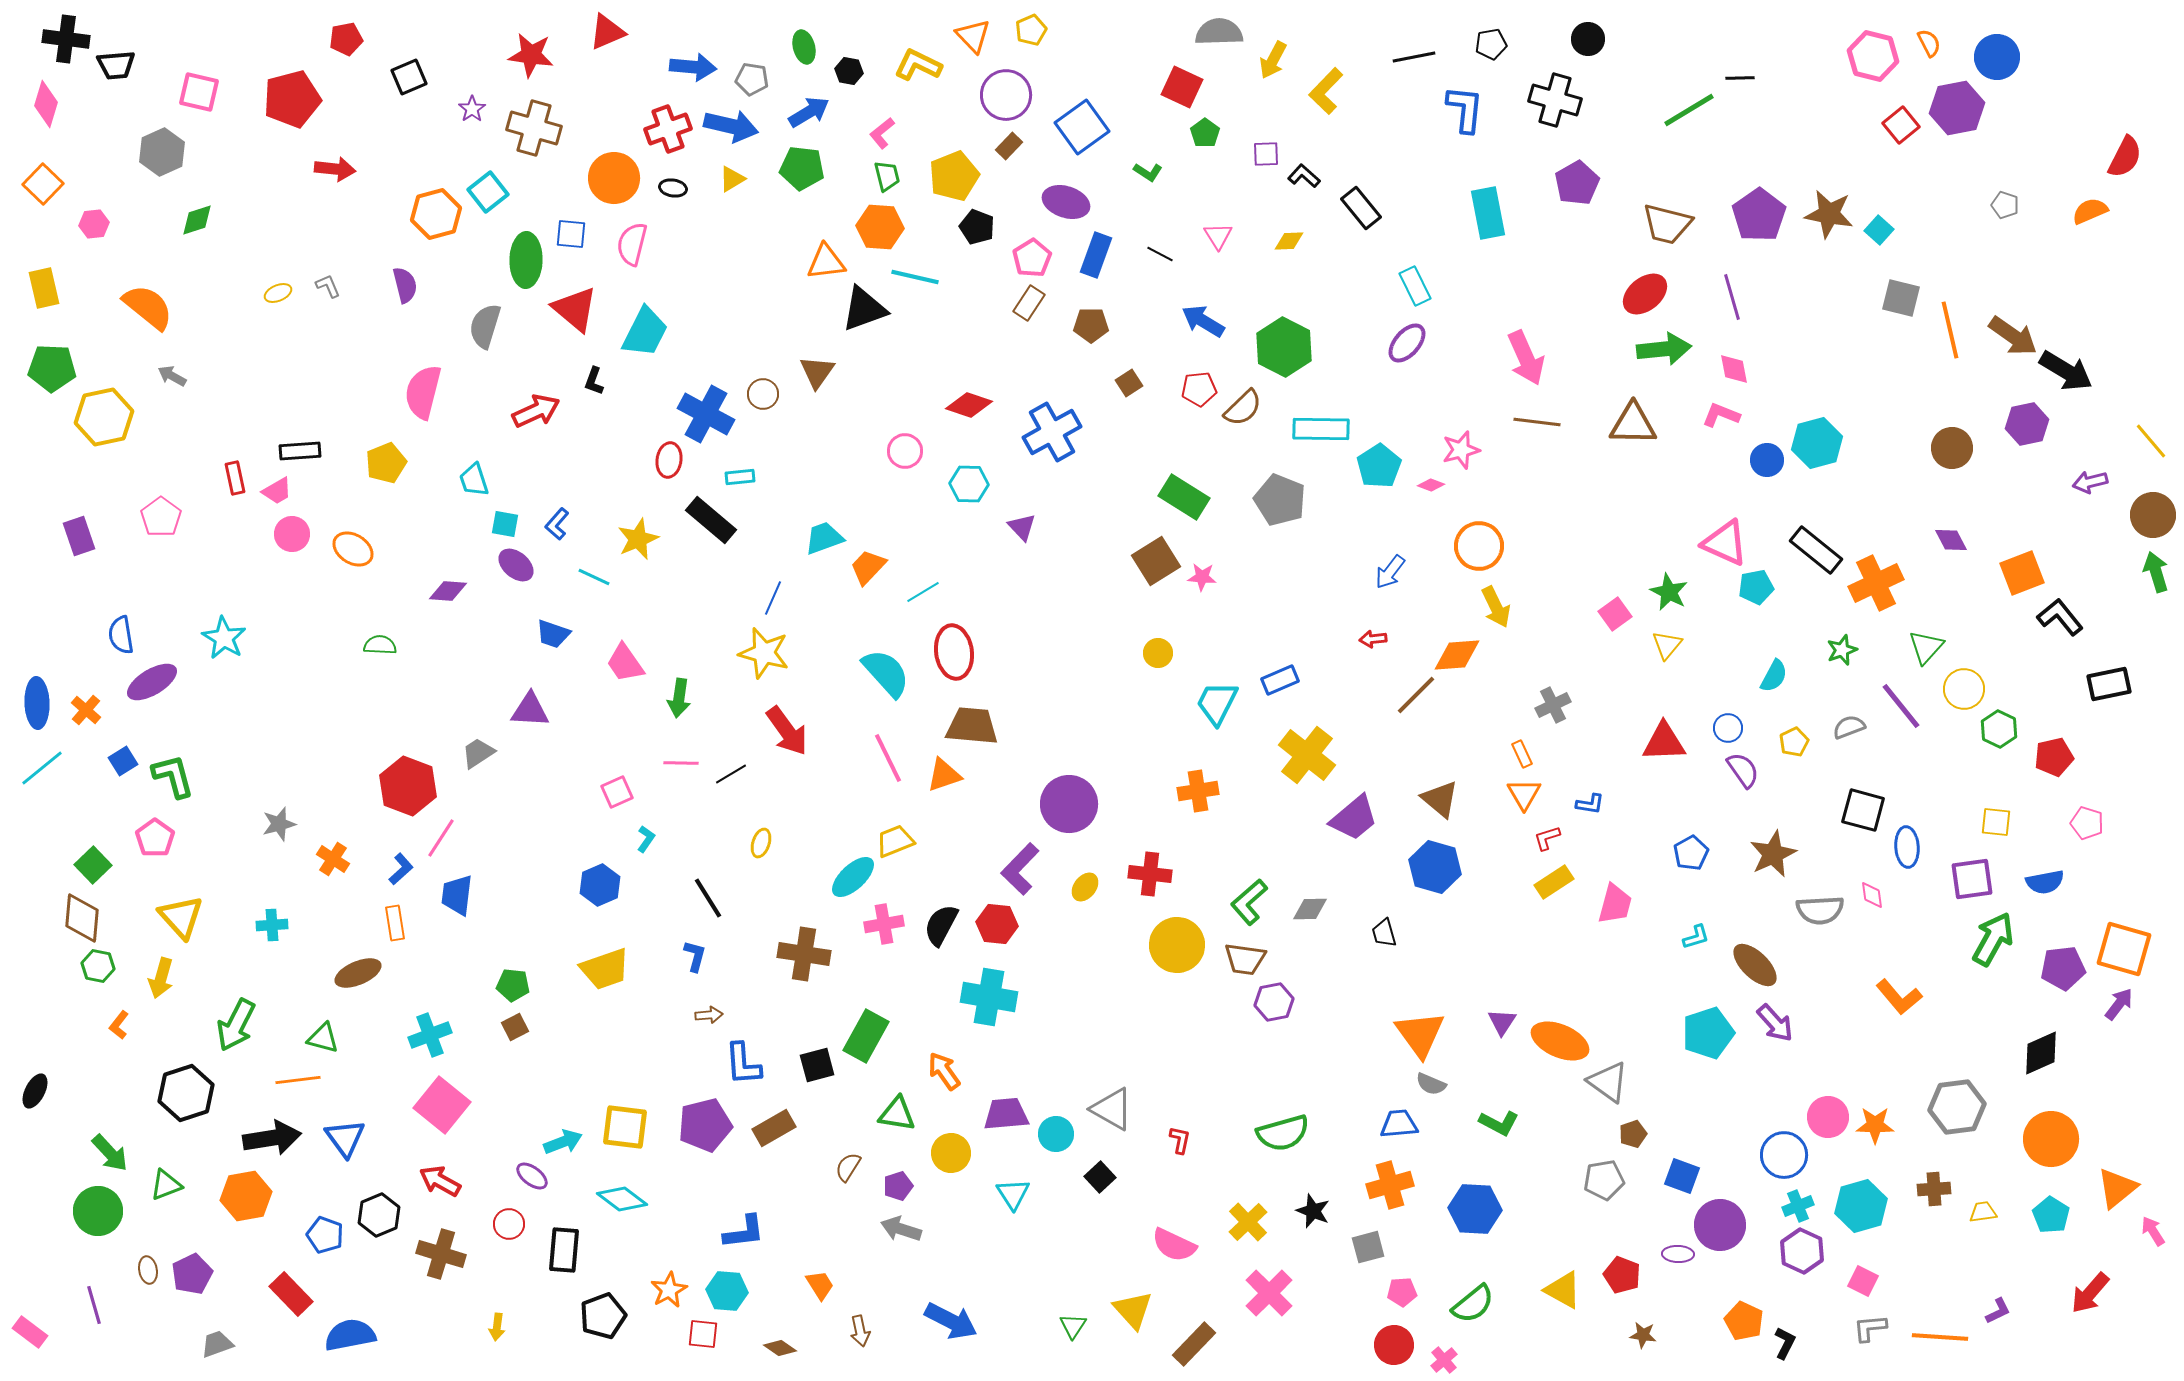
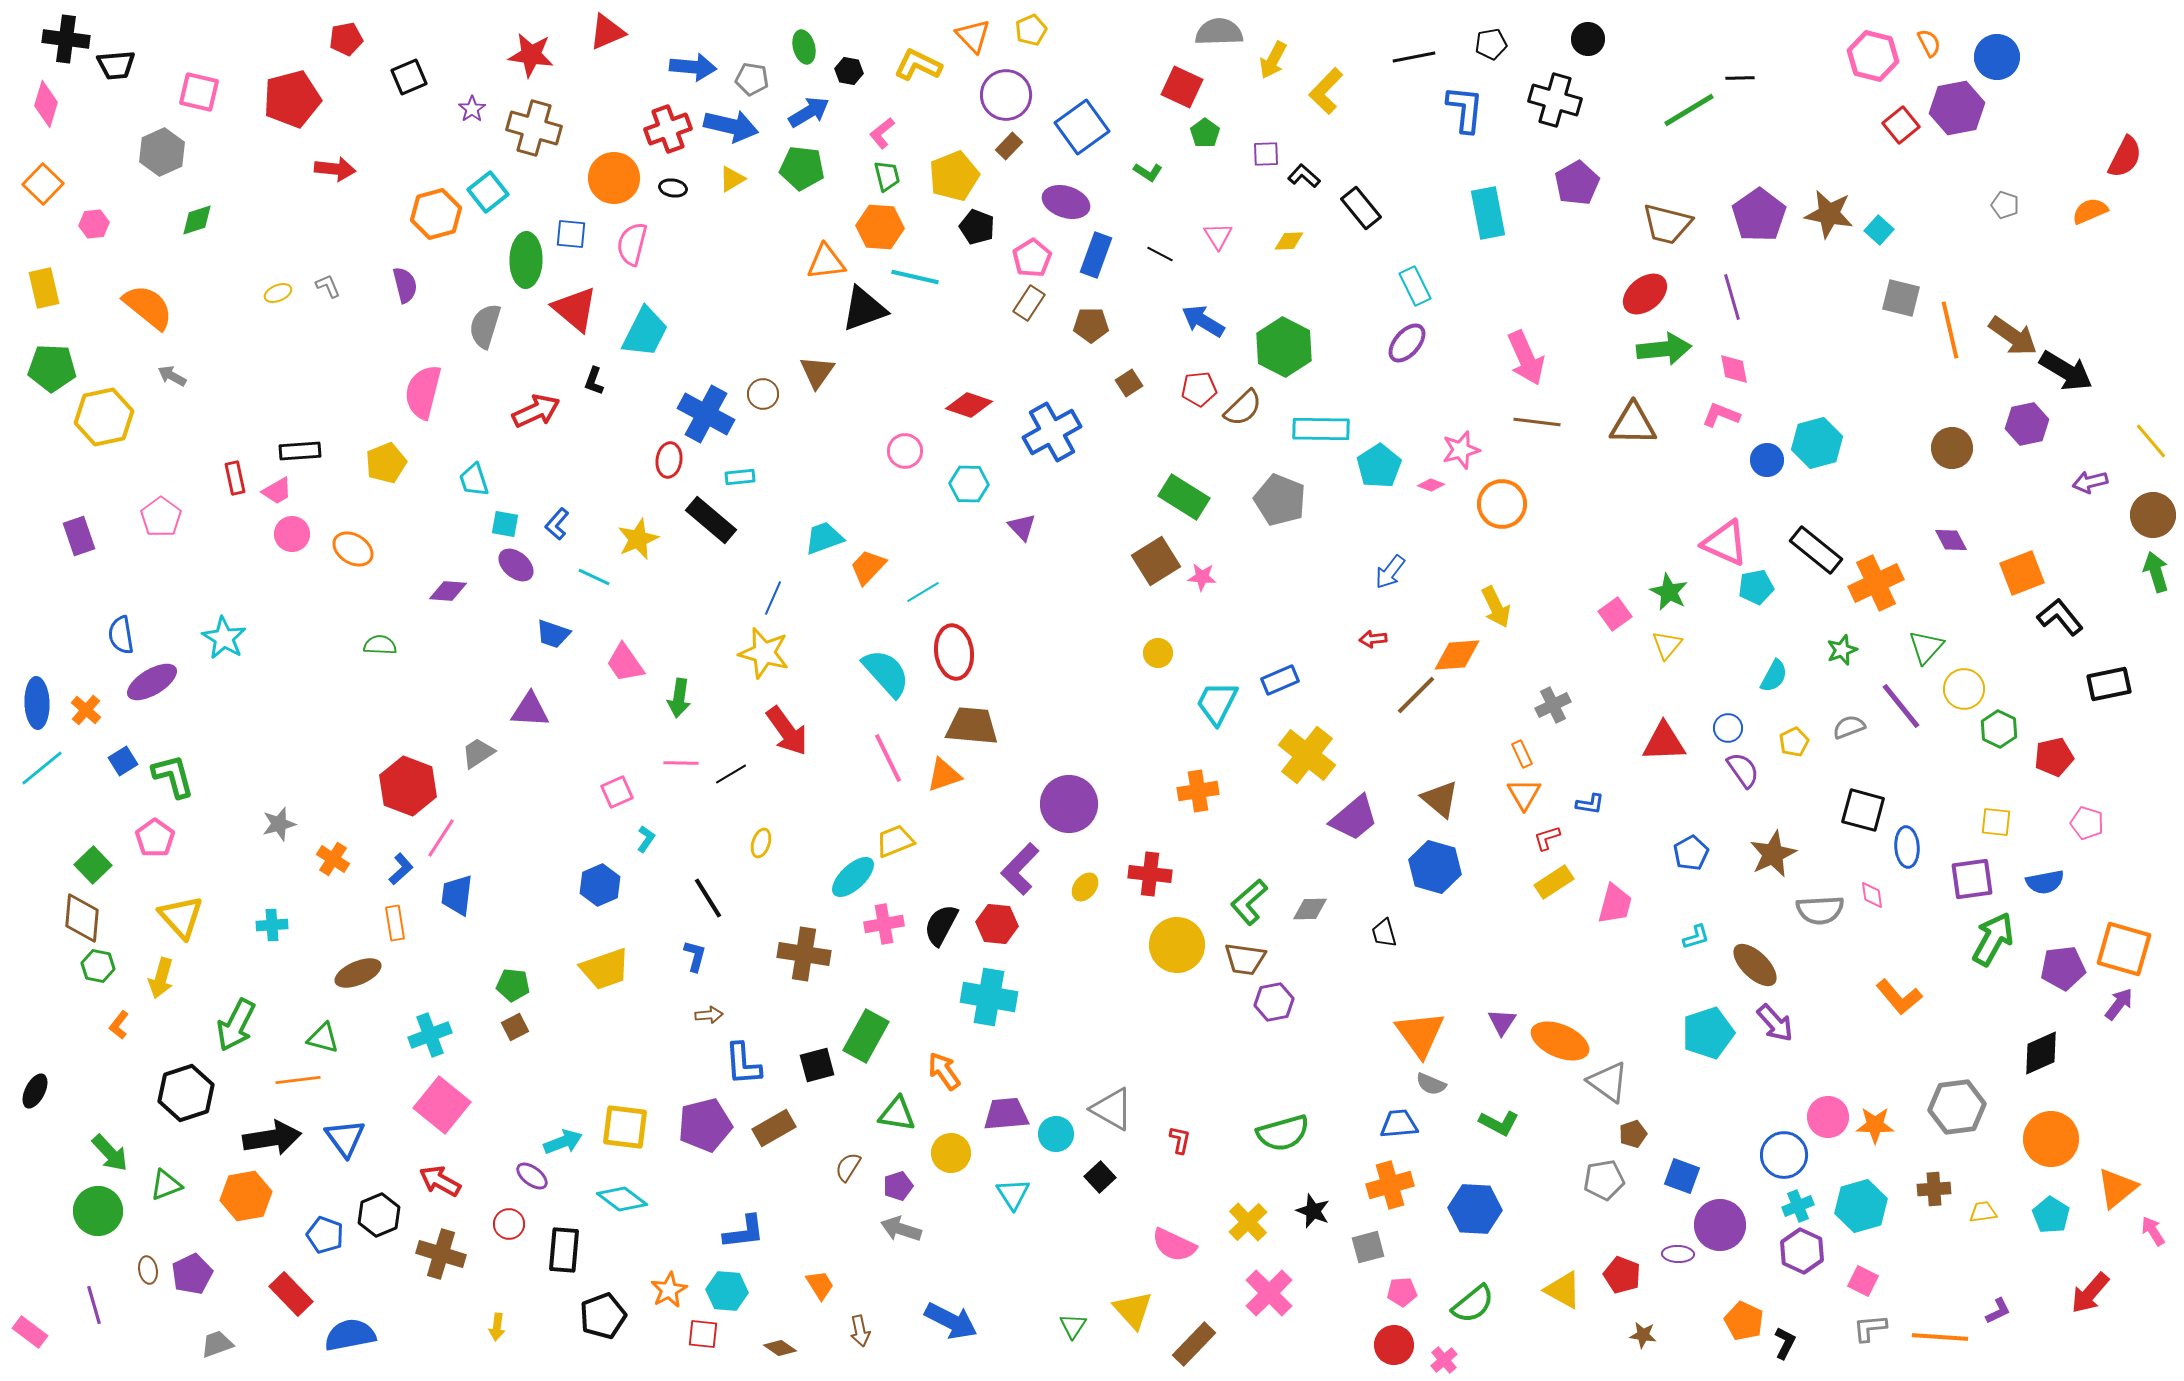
orange circle at (1479, 546): moved 23 px right, 42 px up
